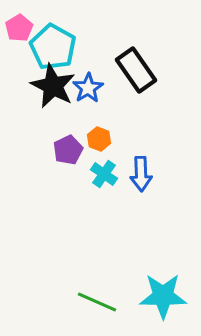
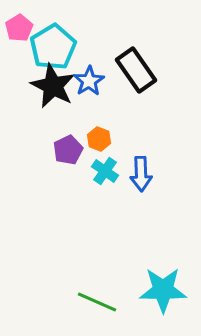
cyan pentagon: rotated 12 degrees clockwise
blue star: moved 1 px right, 7 px up
cyan cross: moved 1 px right, 3 px up
cyan star: moved 6 px up
